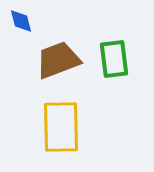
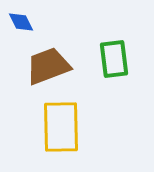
blue diamond: moved 1 px down; rotated 12 degrees counterclockwise
brown trapezoid: moved 10 px left, 6 px down
